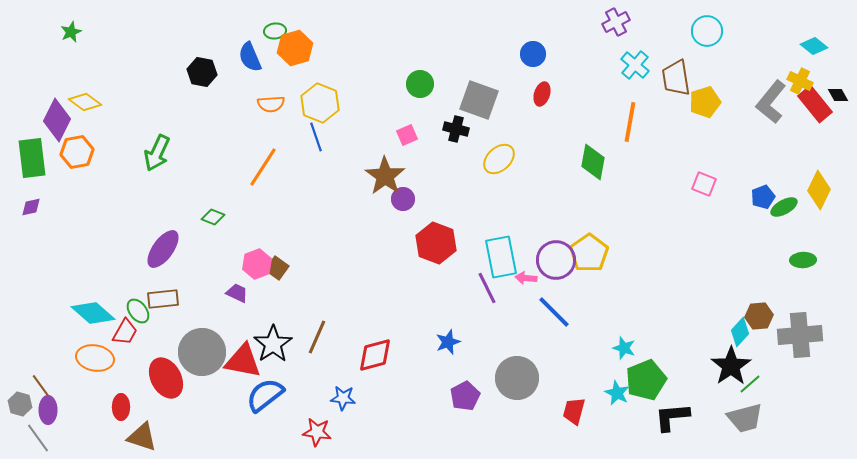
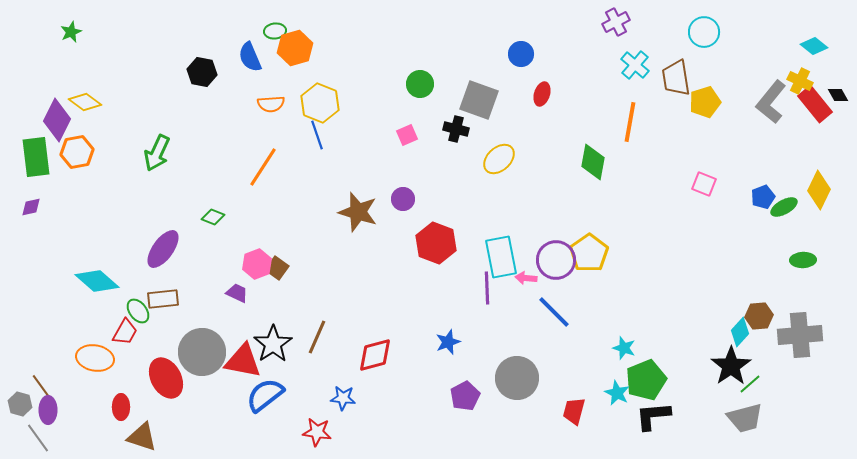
cyan circle at (707, 31): moved 3 px left, 1 px down
blue circle at (533, 54): moved 12 px left
blue line at (316, 137): moved 1 px right, 2 px up
green rectangle at (32, 158): moved 4 px right, 1 px up
brown star at (385, 176): moved 27 px left, 36 px down; rotated 18 degrees counterclockwise
purple line at (487, 288): rotated 24 degrees clockwise
cyan diamond at (93, 313): moved 4 px right, 32 px up
black L-shape at (672, 417): moved 19 px left, 1 px up
